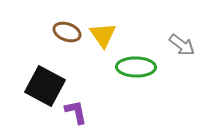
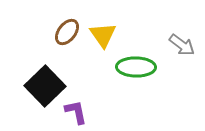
brown ellipse: rotated 72 degrees counterclockwise
black square: rotated 18 degrees clockwise
